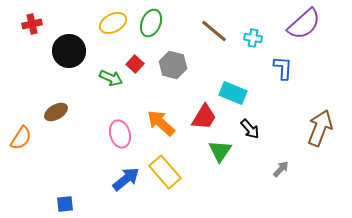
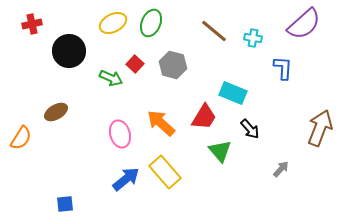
green triangle: rotated 15 degrees counterclockwise
